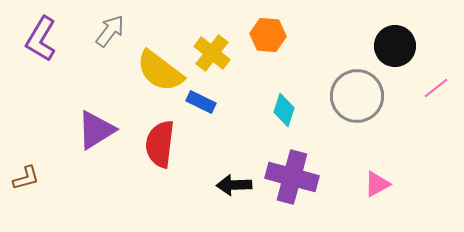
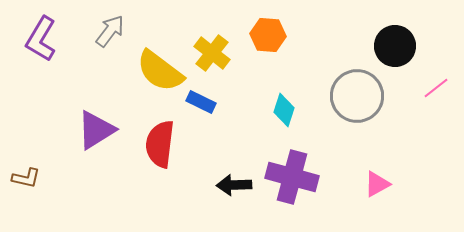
brown L-shape: rotated 28 degrees clockwise
